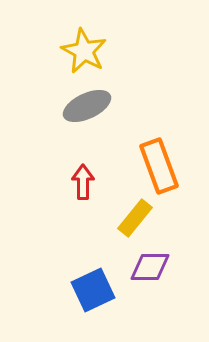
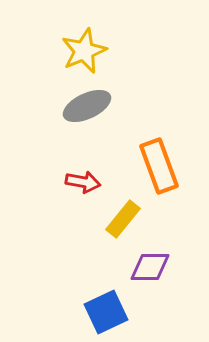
yellow star: rotated 21 degrees clockwise
red arrow: rotated 100 degrees clockwise
yellow rectangle: moved 12 px left, 1 px down
blue square: moved 13 px right, 22 px down
